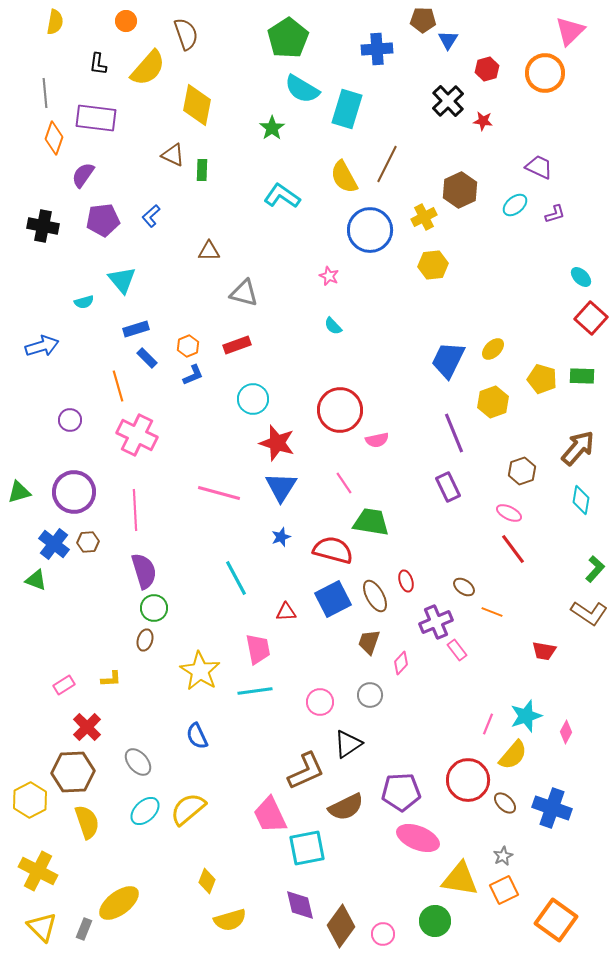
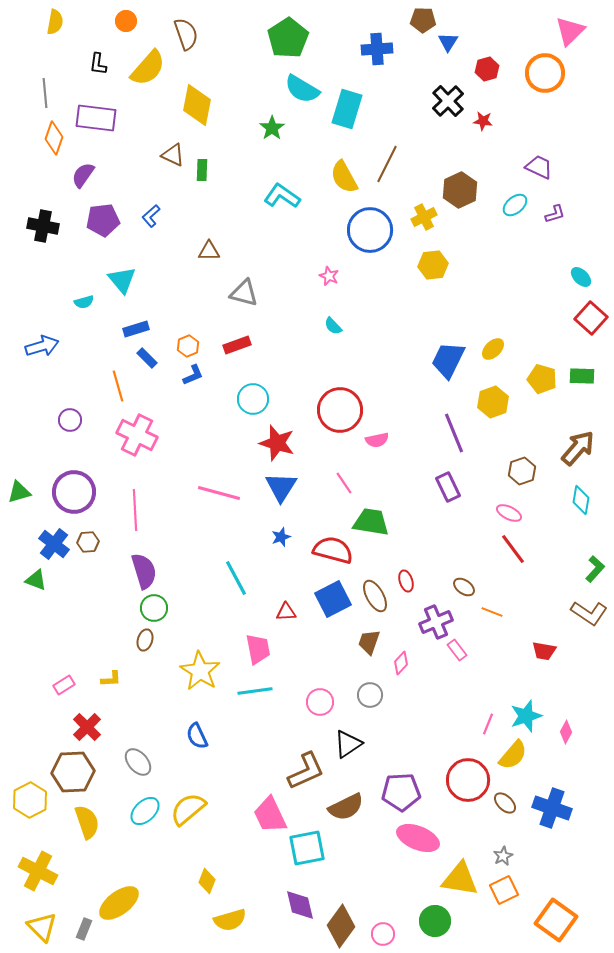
blue triangle at (448, 40): moved 2 px down
